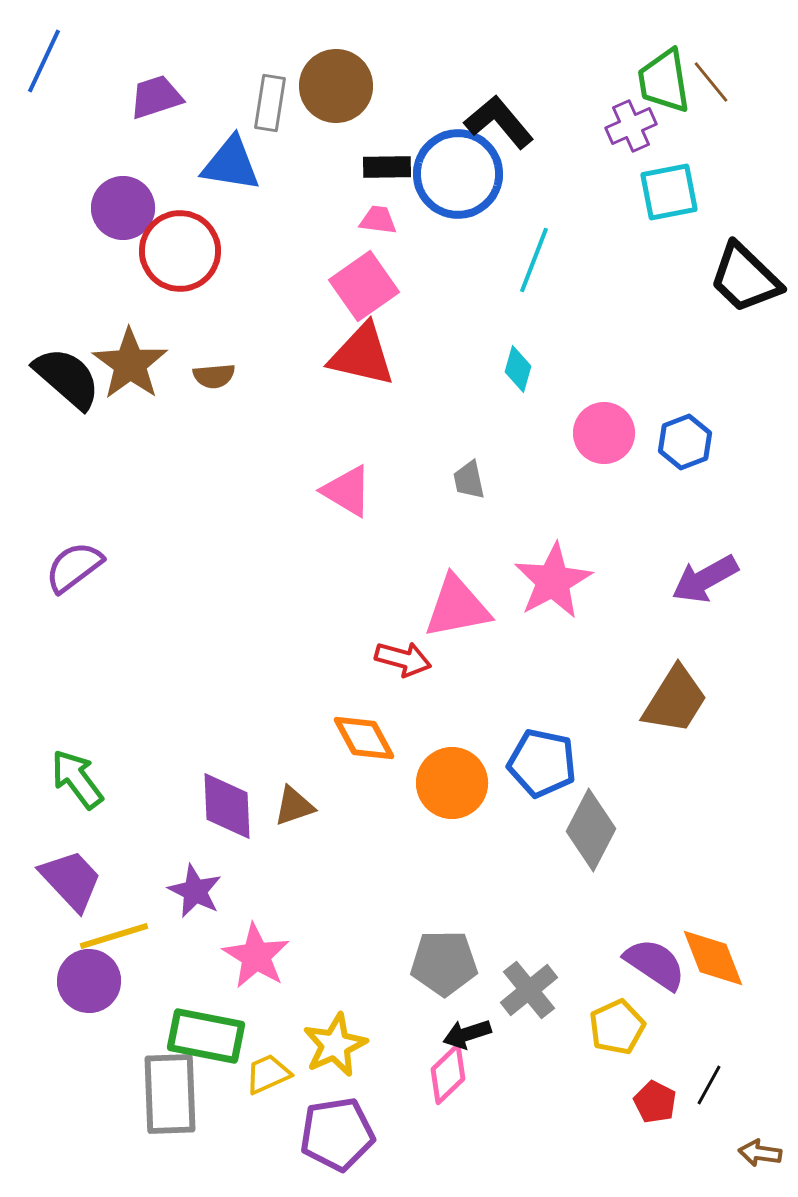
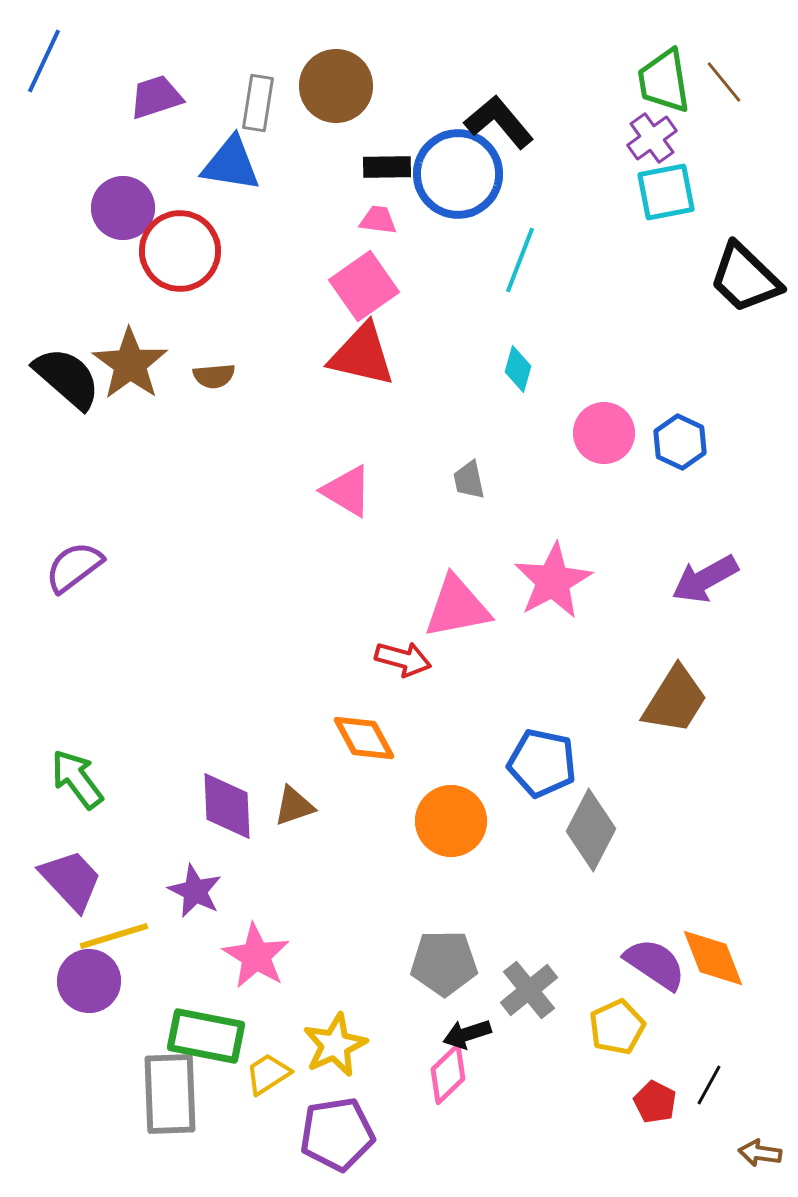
brown line at (711, 82): moved 13 px right
gray rectangle at (270, 103): moved 12 px left
purple cross at (631, 126): moved 21 px right, 12 px down; rotated 12 degrees counterclockwise
cyan square at (669, 192): moved 3 px left
cyan line at (534, 260): moved 14 px left
blue hexagon at (685, 442): moved 5 px left; rotated 14 degrees counterclockwise
orange circle at (452, 783): moved 1 px left, 38 px down
yellow trapezoid at (268, 1074): rotated 9 degrees counterclockwise
